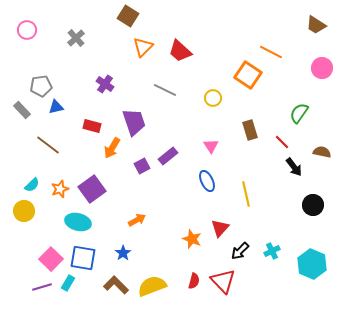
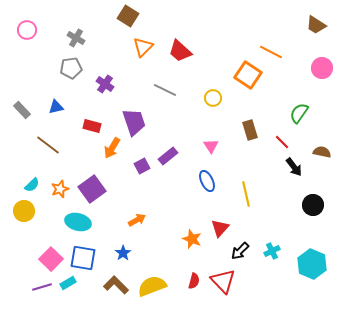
gray cross at (76, 38): rotated 18 degrees counterclockwise
gray pentagon at (41, 86): moved 30 px right, 18 px up
cyan rectangle at (68, 283): rotated 28 degrees clockwise
